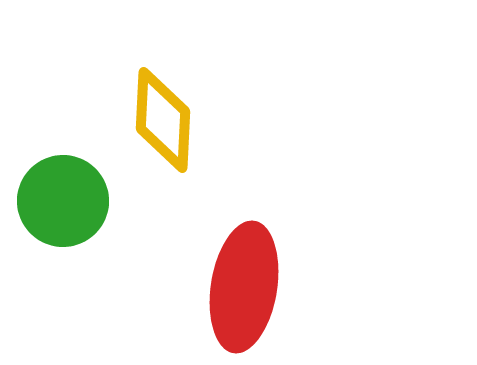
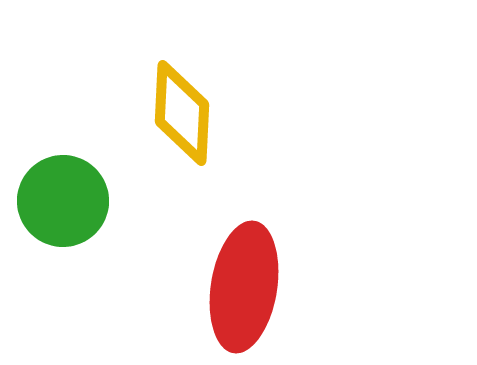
yellow diamond: moved 19 px right, 7 px up
